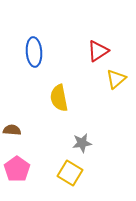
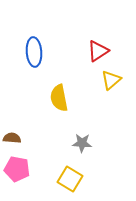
yellow triangle: moved 5 px left, 1 px down
brown semicircle: moved 8 px down
gray star: rotated 12 degrees clockwise
pink pentagon: rotated 25 degrees counterclockwise
yellow square: moved 6 px down
